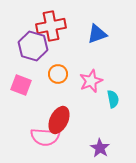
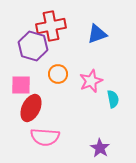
pink square: rotated 20 degrees counterclockwise
red ellipse: moved 28 px left, 12 px up
